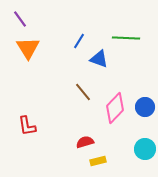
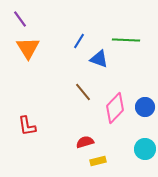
green line: moved 2 px down
